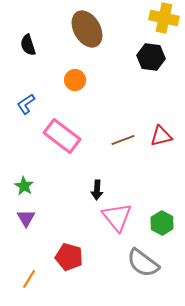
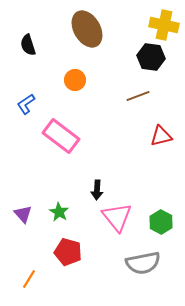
yellow cross: moved 7 px down
pink rectangle: moved 1 px left
brown line: moved 15 px right, 44 px up
green star: moved 35 px right, 26 px down
purple triangle: moved 3 px left, 4 px up; rotated 12 degrees counterclockwise
green hexagon: moved 1 px left, 1 px up
red pentagon: moved 1 px left, 5 px up
gray semicircle: rotated 48 degrees counterclockwise
